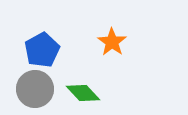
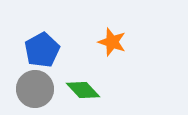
orange star: rotated 16 degrees counterclockwise
green diamond: moved 3 px up
